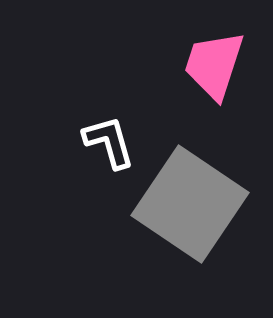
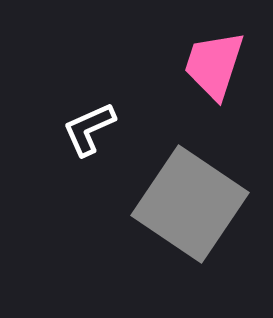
white L-shape: moved 20 px left, 13 px up; rotated 98 degrees counterclockwise
